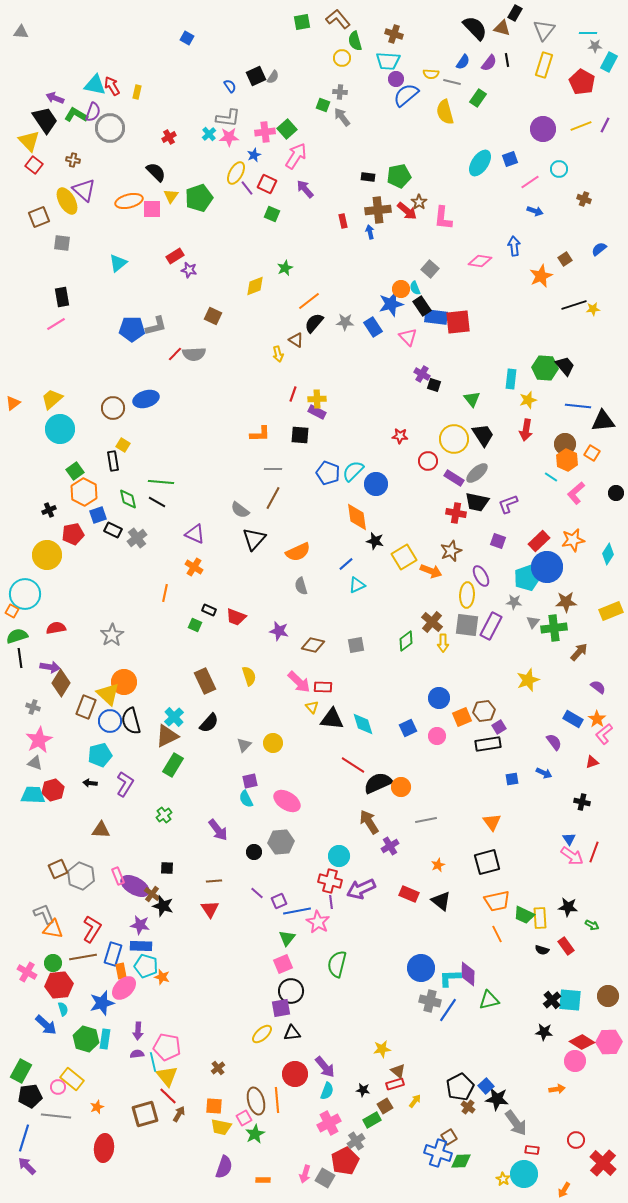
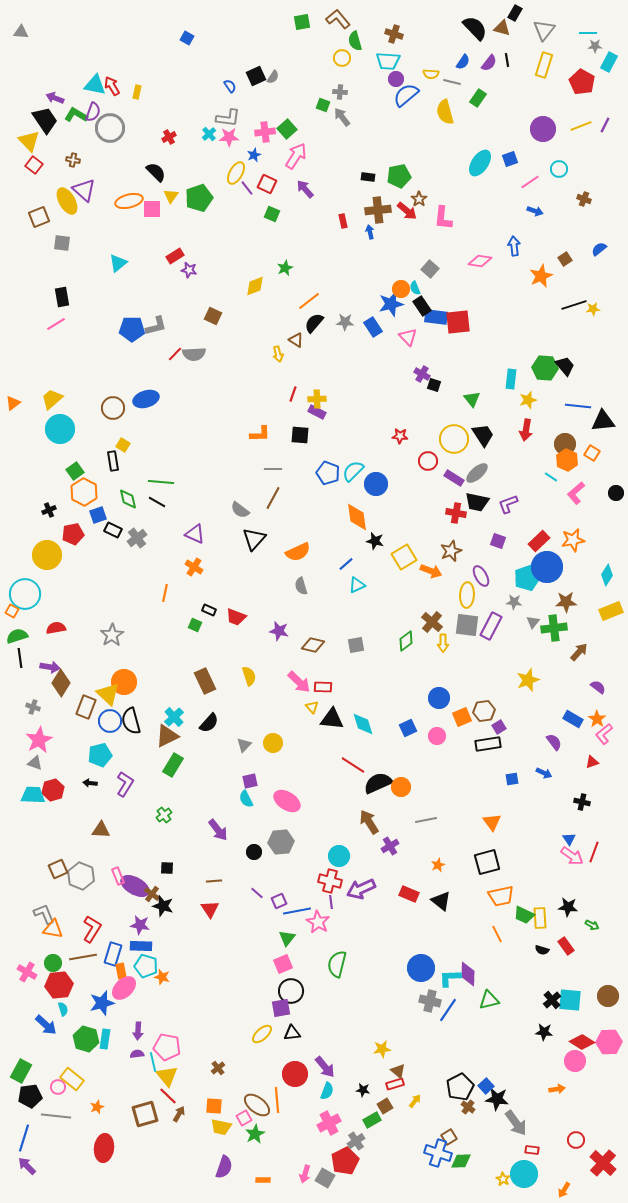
brown star at (419, 202): moved 3 px up
cyan diamond at (608, 554): moved 1 px left, 21 px down
orange trapezoid at (497, 901): moved 4 px right, 5 px up
brown ellipse at (256, 1101): moved 1 px right, 4 px down; rotated 36 degrees counterclockwise
